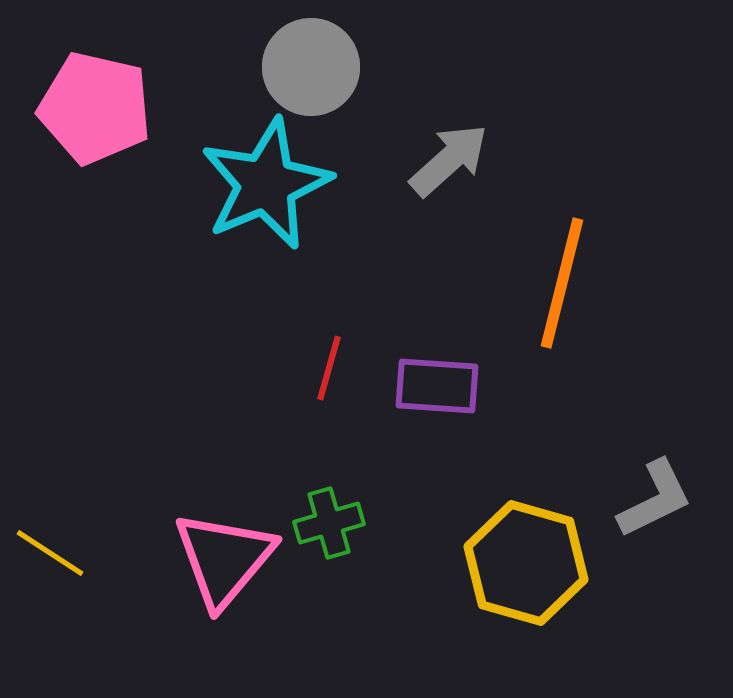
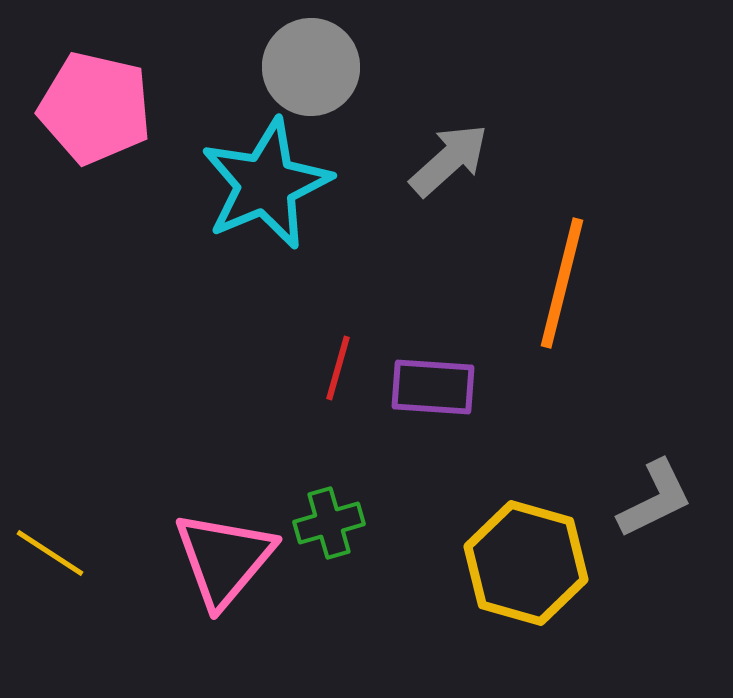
red line: moved 9 px right
purple rectangle: moved 4 px left, 1 px down
